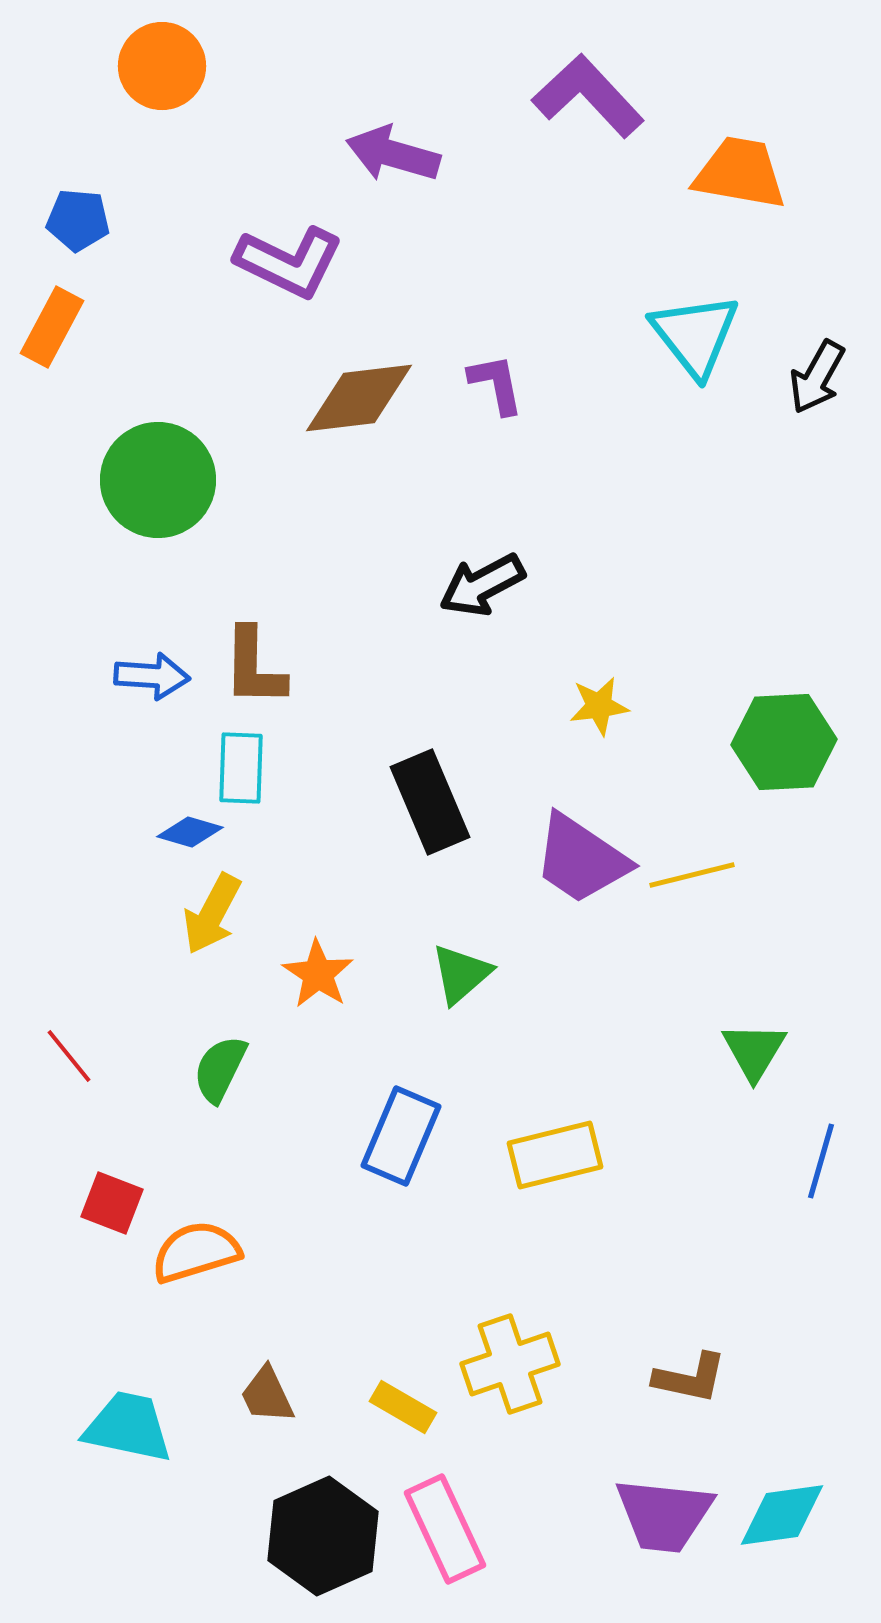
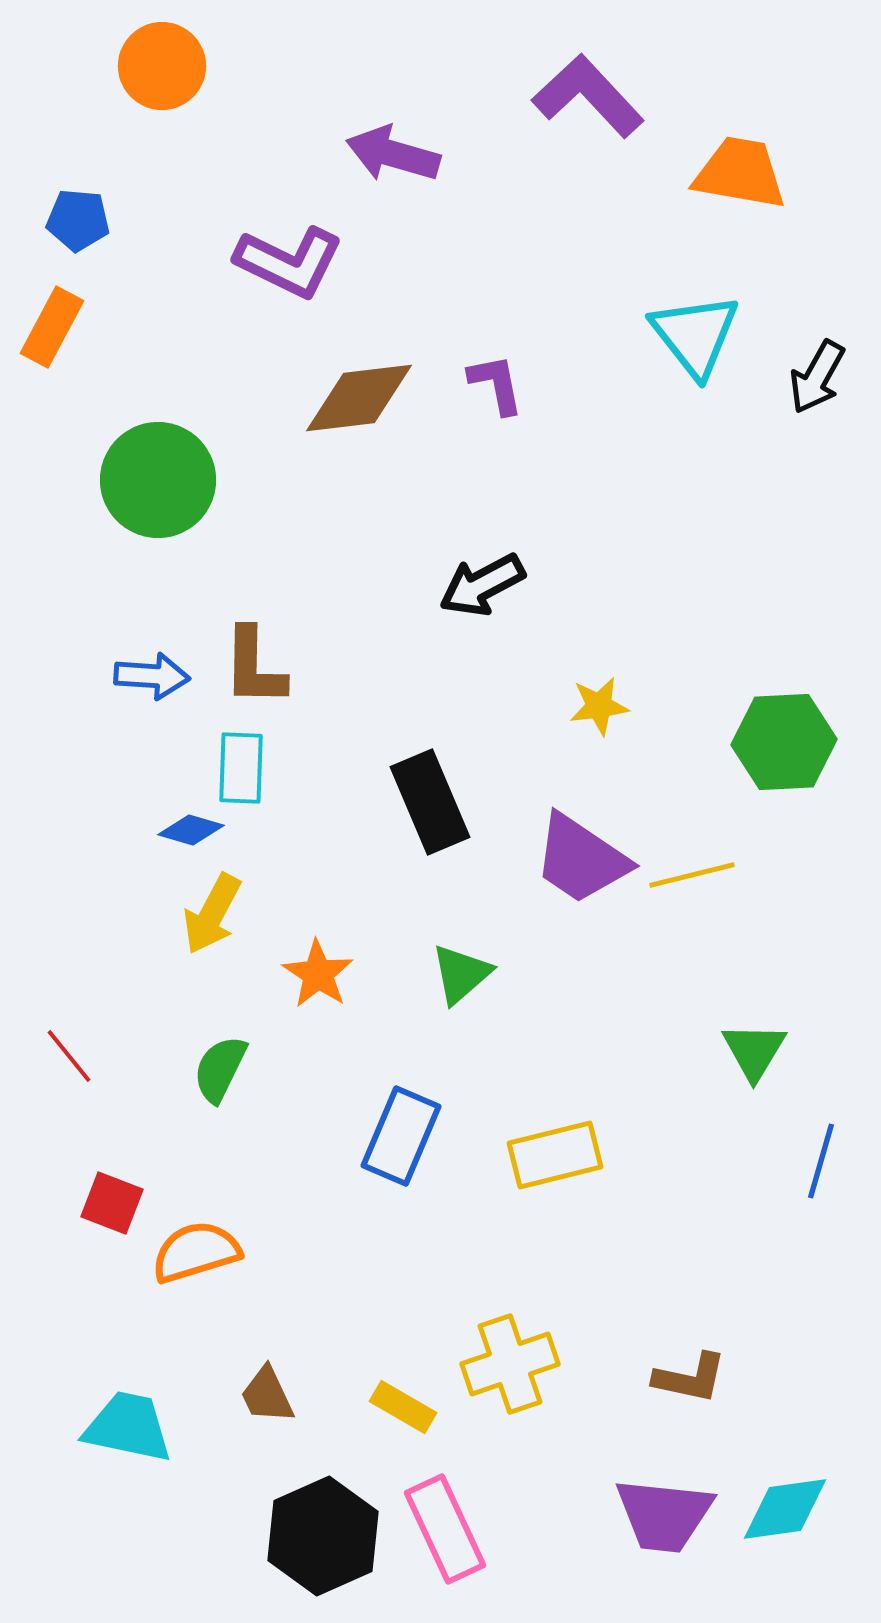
blue diamond at (190, 832): moved 1 px right, 2 px up
cyan diamond at (782, 1515): moved 3 px right, 6 px up
